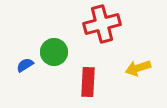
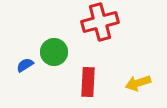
red cross: moved 2 px left, 2 px up
yellow arrow: moved 15 px down
